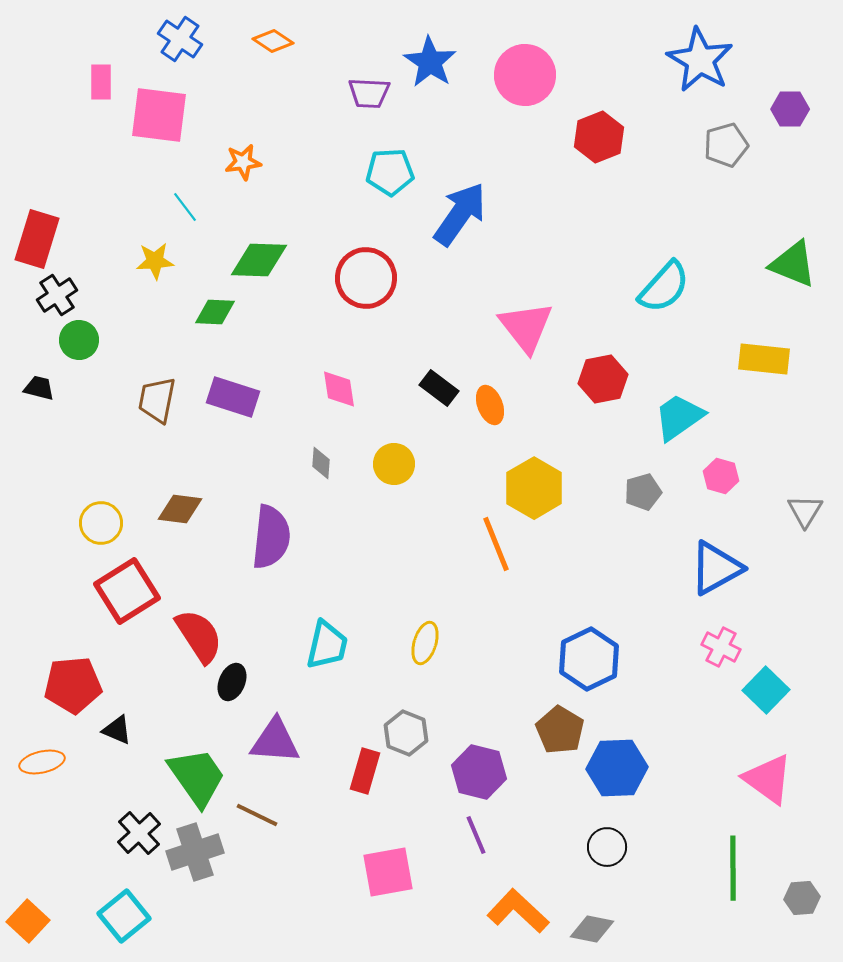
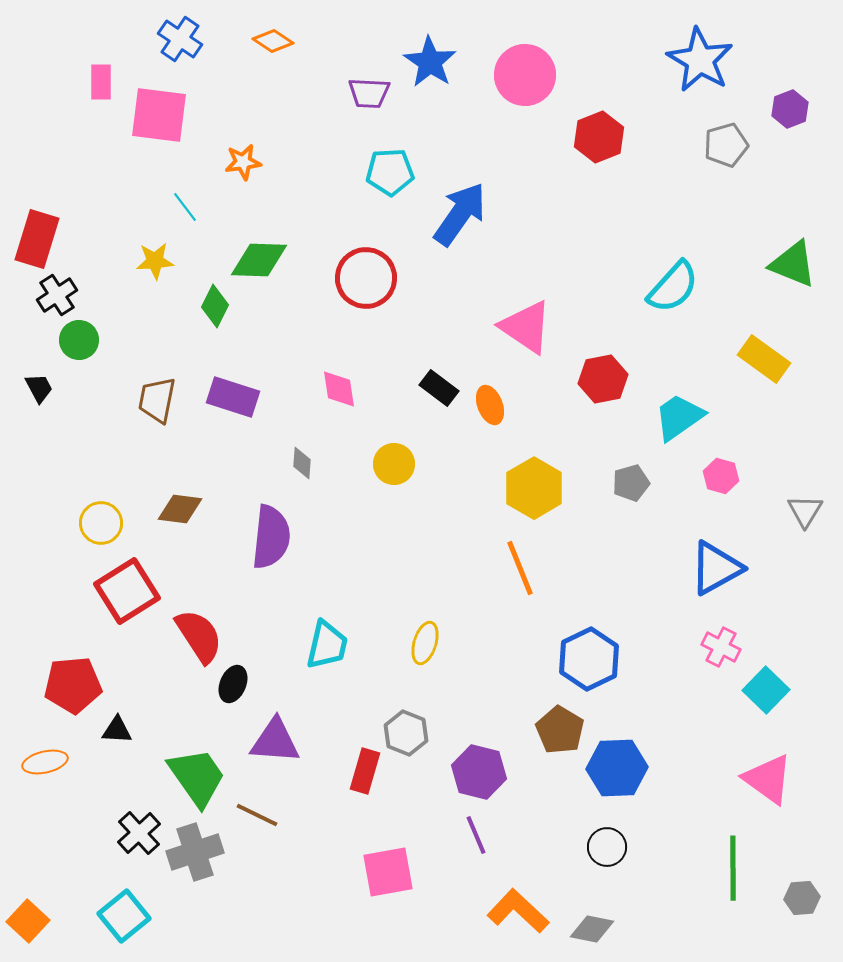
purple hexagon at (790, 109): rotated 21 degrees counterclockwise
cyan semicircle at (664, 287): moved 9 px right
green diamond at (215, 312): moved 6 px up; rotated 66 degrees counterclockwise
pink triangle at (526, 327): rotated 18 degrees counterclockwise
yellow rectangle at (764, 359): rotated 30 degrees clockwise
black trapezoid at (39, 388): rotated 48 degrees clockwise
gray diamond at (321, 463): moved 19 px left
gray pentagon at (643, 492): moved 12 px left, 9 px up
orange line at (496, 544): moved 24 px right, 24 px down
black ellipse at (232, 682): moved 1 px right, 2 px down
black triangle at (117, 730): rotated 20 degrees counterclockwise
orange ellipse at (42, 762): moved 3 px right
